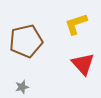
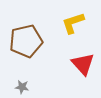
yellow L-shape: moved 3 px left, 1 px up
gray star: rotated 24 degrees clockwise
